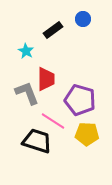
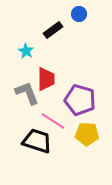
blue circle: moved 4 px left, 5 px up
